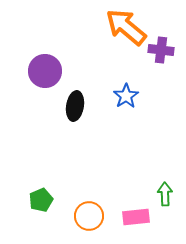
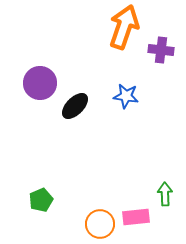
orange arrow: moved 2 px left; rotated 69 degrees clockwise
purple circle: moved 5 px left, 12 px down
blue star: rotated 30 degrees counterclockwise
black ellipse: rotated 36 degrees clockwise
orange circle: moved 11 px right, 8 px down
